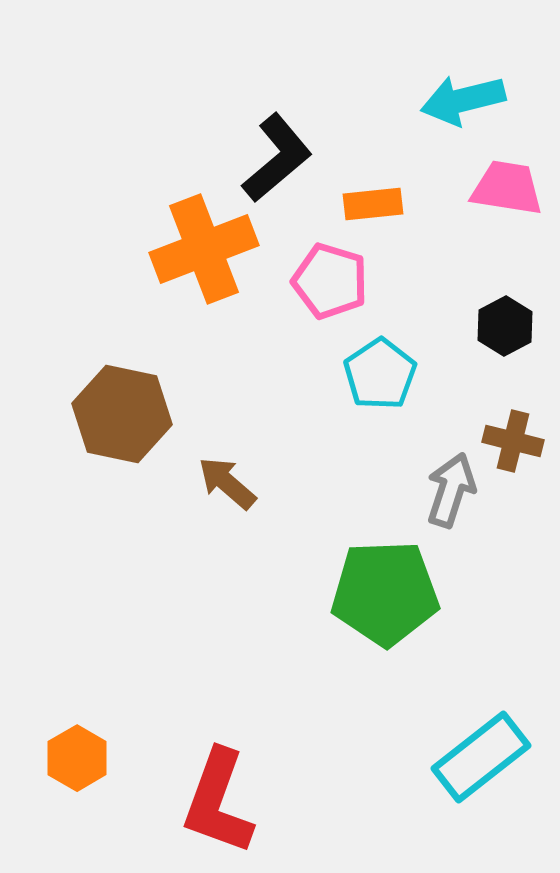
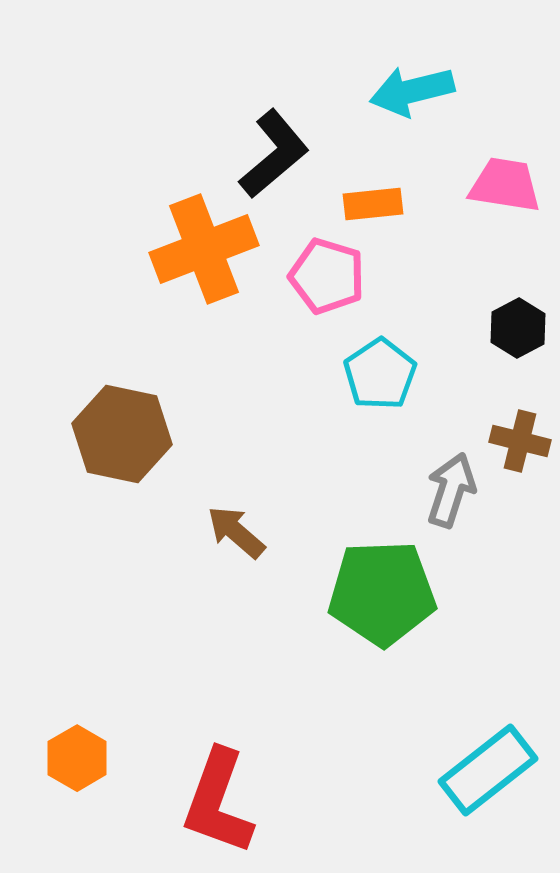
cyan arrow: moved 51 px left, 9 px up
black L-shape: moved 3 px left, 4 px up
pink trapezoid: moved 2 px left, 3 px up
pink pentagon: moved 3 px left, 5 px up
black hexagon: moved 13 px right, 2 px down
brown hexagon: moved 20 px down
brown cross: moved 7 px right
brown arrow: moved 9 px right, 49 px down
green pentagon: moved 3 px left
cyan rectangle: moved 7 px right, 13 px down
